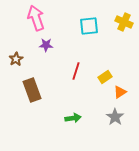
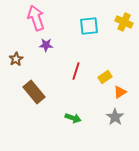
brown rectangle: moved 2 px right, 2 px down; rotated 20 degrees counterclockwise
green arrow: rotated 28 degrees clockwise
